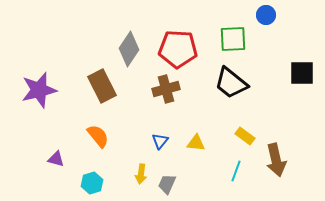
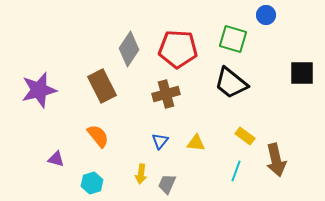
green square: rotated 20 degrees clockwise
brown cross: moved 5 px down
